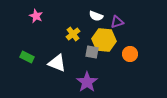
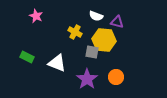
purple triangle: rotated 32 degrees clockwise
yellow cross: moved 2 px right, 2 px up; rotated 24 degrees counterclockwise
orange circle: moved 14 px left, 23 px down
purple star: moved 3 px up
